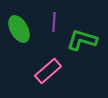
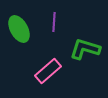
green L-shape: moved 3 px right, 9 px down
